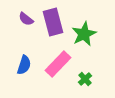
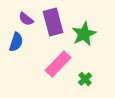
blue semicircle: moved 8 px left, 23 px up
